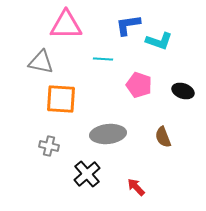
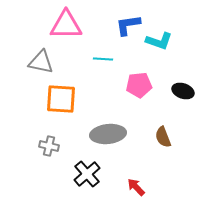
pink pentagon: rotated 25 degrees counterclockwise
